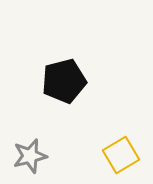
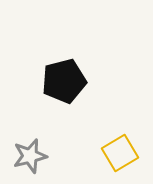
yellow square: moved 1 px left, 2 px up
